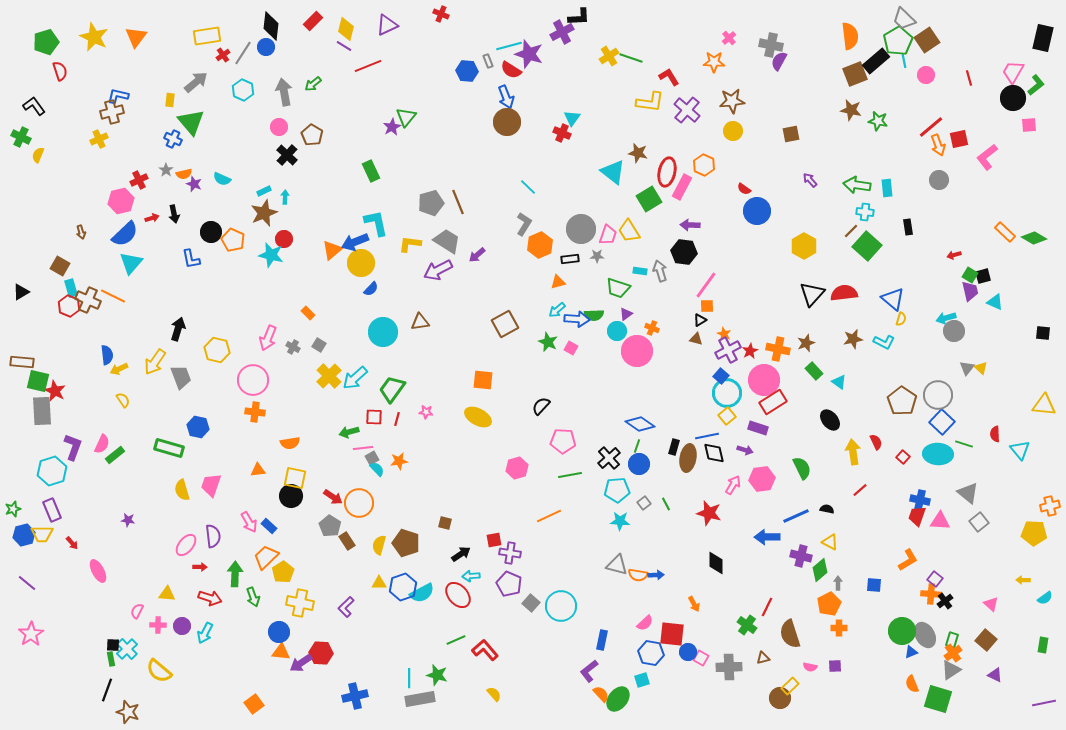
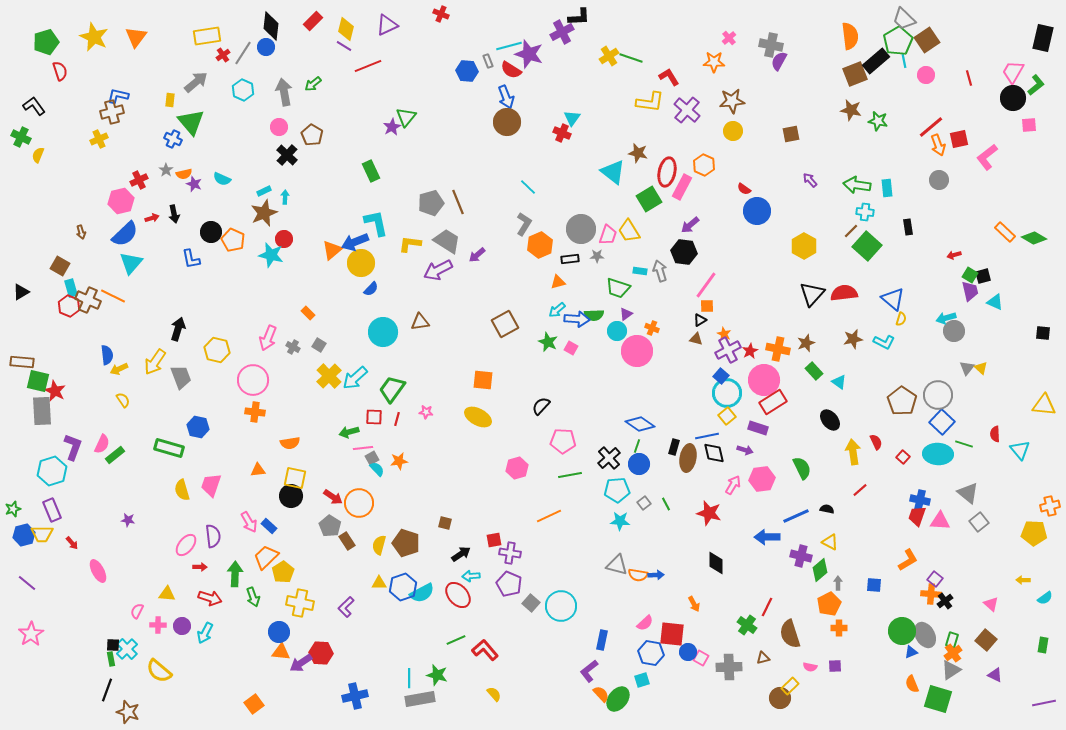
purple arrow at (690, 225): rotated 42 degrees counterclockwise
